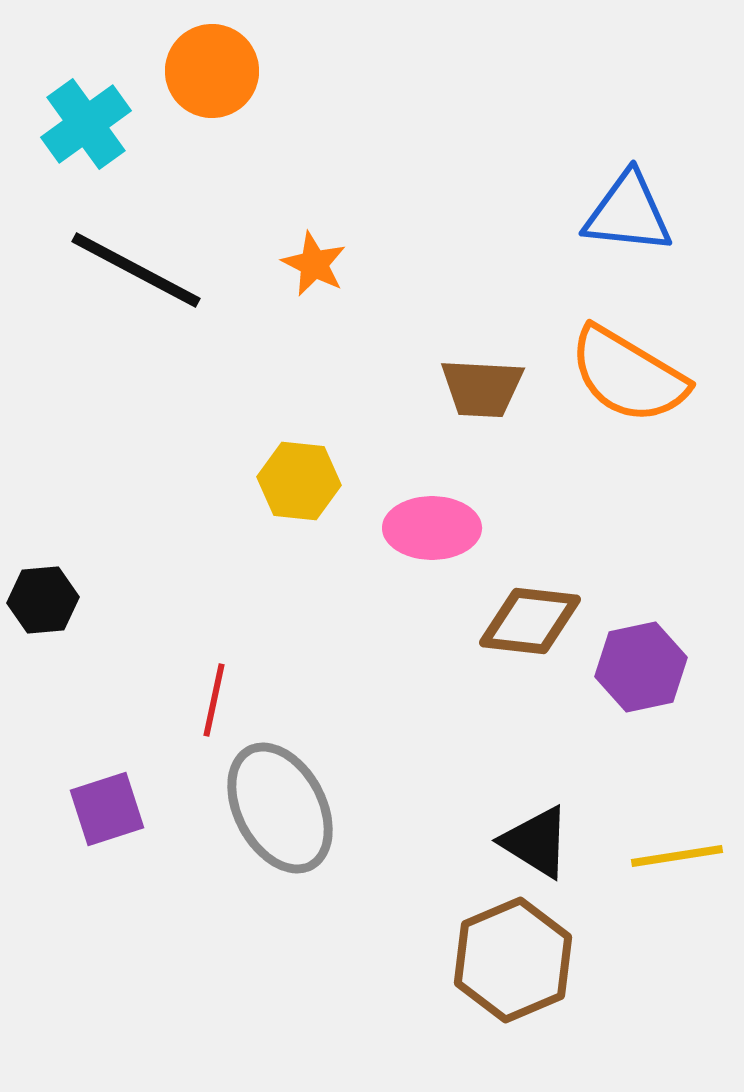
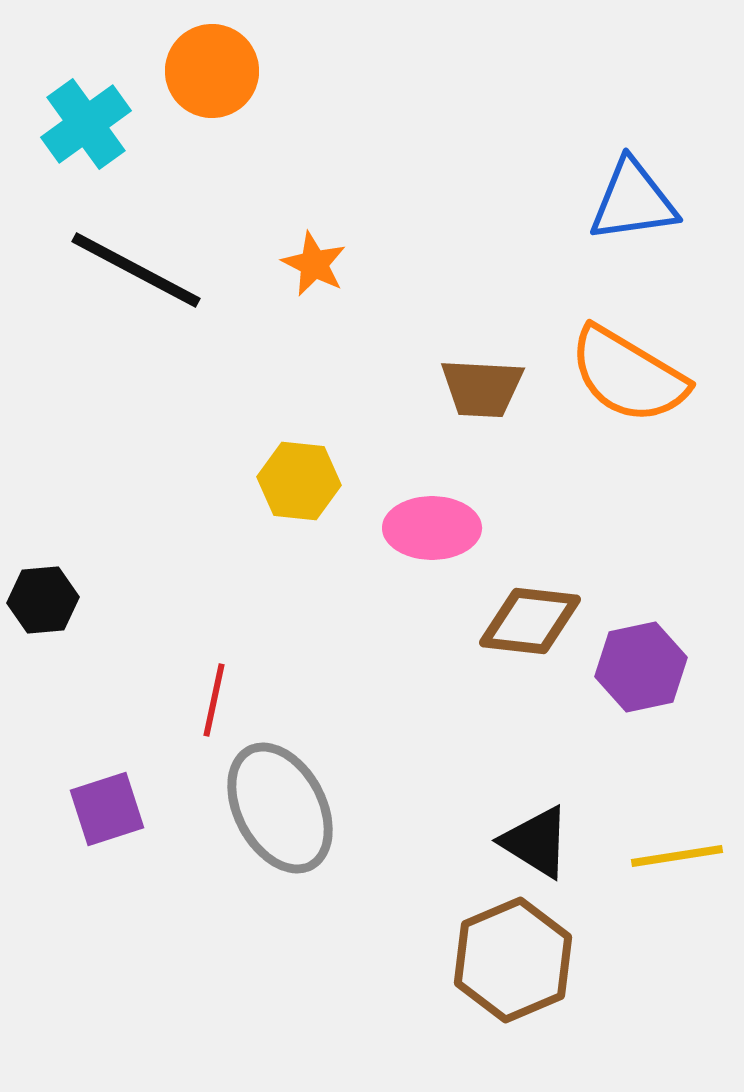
blue triangle: moved 5 px right, 12 px up; rotated 14 degrees counterclockwise
